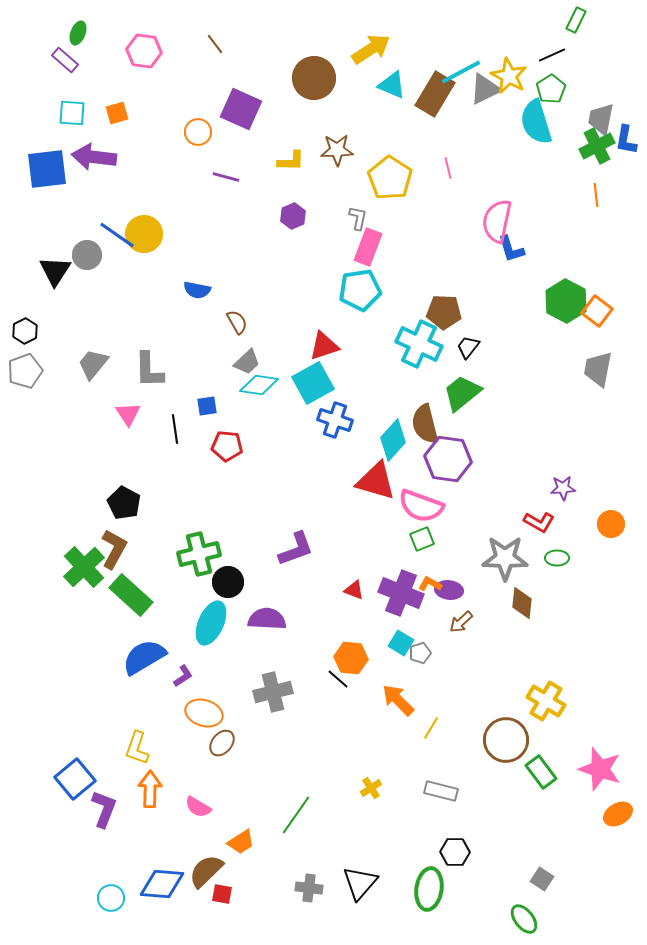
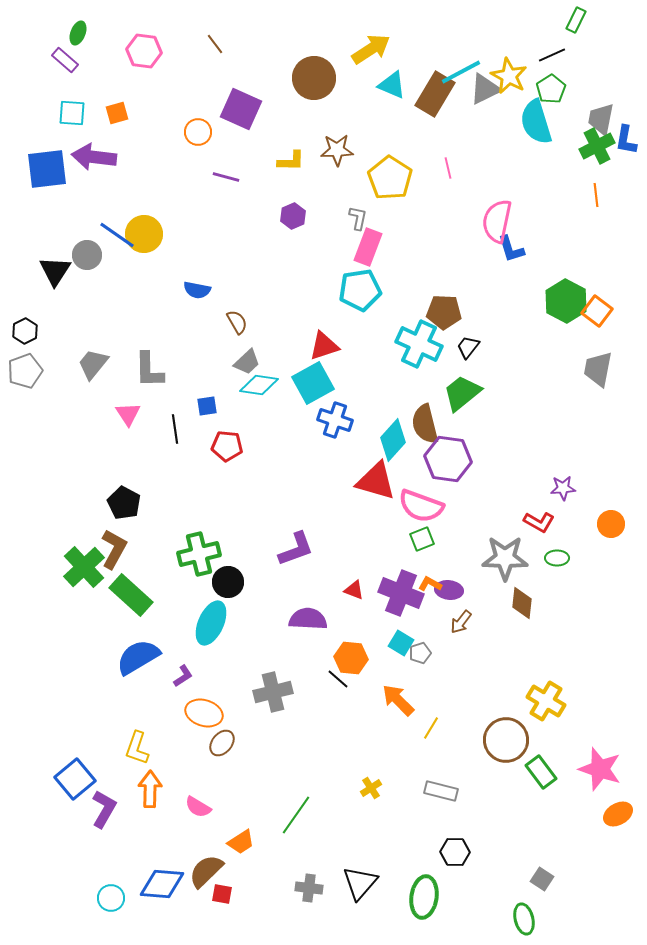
purple semicircle at (267, 619): moved 41 px right
brown arrow at (461, 622): rotated 10 degrees counterclockwise
blue semicircle at (144, 657): moved 6 px left
purple L-shape at (104, 809): rotated 9 degrees clockwise
green ellipse at (429, 889): moved 5 px left, 8 px down
green ellipse at (524, 919): rotated 24 degrees clockwise
